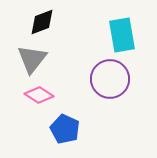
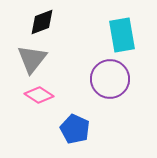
blue pentagon: moved 10 px right
